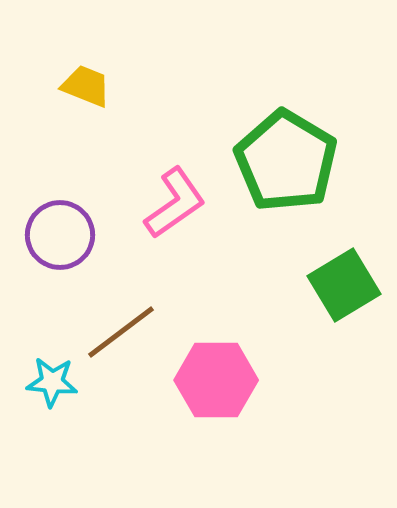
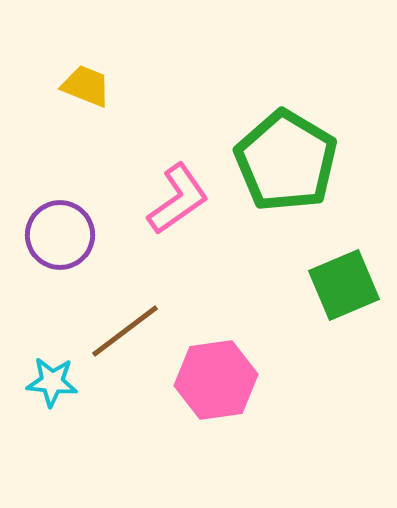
pink L-shape: moved 3 px right, 4 px up
green square: rotated 8 degrees clockwise
brown line: moved 4 px right, 1 px up
pink hexagon: rotated 8 degrees counterclockwise
